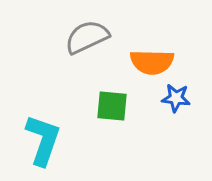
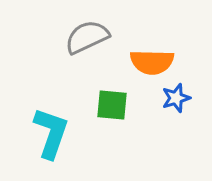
blue star: rotated 24 degrees counterclockwise
green square: moved 1 px up
cyan L-shape: moved 8 px right, 7 px up
